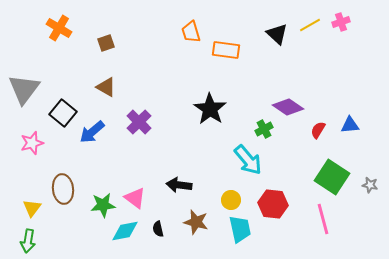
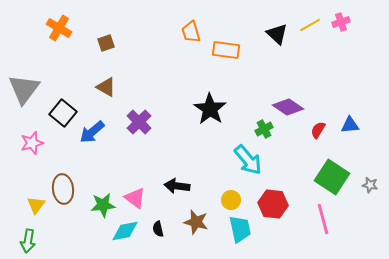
black arrow: moved 2 px left, 1 px down
yellow triangle: moved 4 px right, 3 px up
